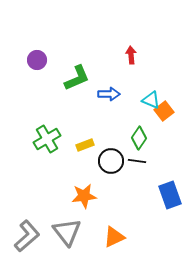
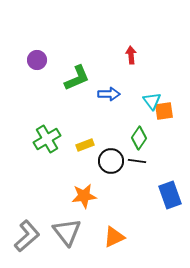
cyan triangle: moved 1 px right, 1 px down; rotated 30 degrees clockwise
orange square: rotated 30 degrees clockwise
